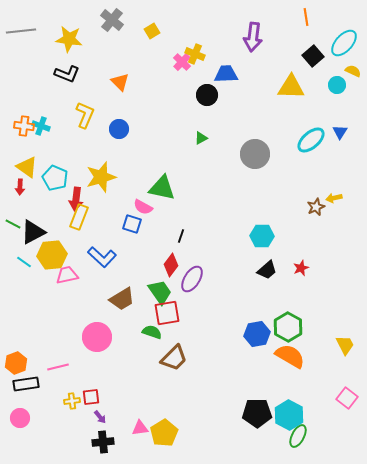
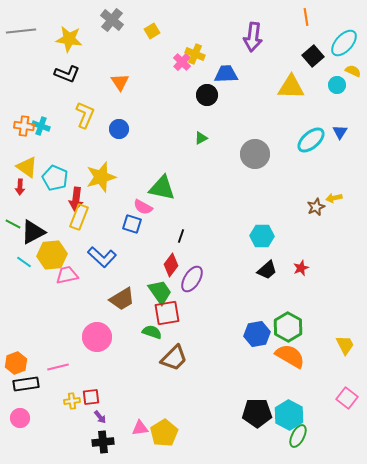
orange triangle at (120, 82): rotated 12 degrees clockwise
